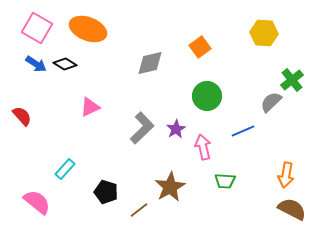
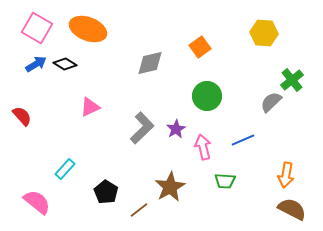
blue arrow: rotated 65 degrees counterclockwise
blue line: moved 9 px down
black pentagon: rotated 15 degrees clockwise
